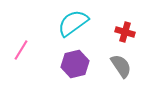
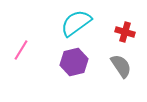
cyan semicircle: moved 3 px right
purple hexagon: moved 1 px left, 2 px up
